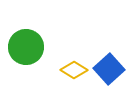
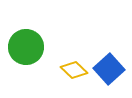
yellow diamond: rotated 12 degrees clockwise
